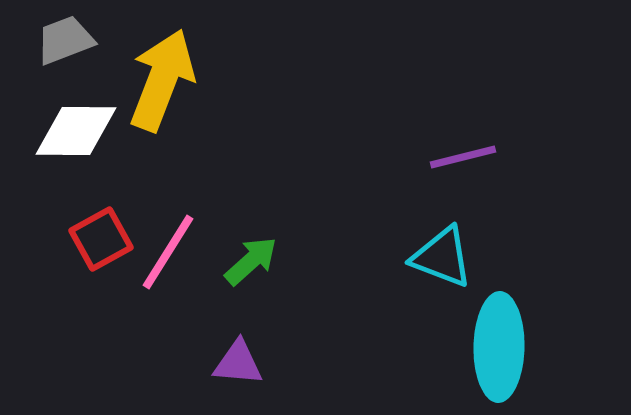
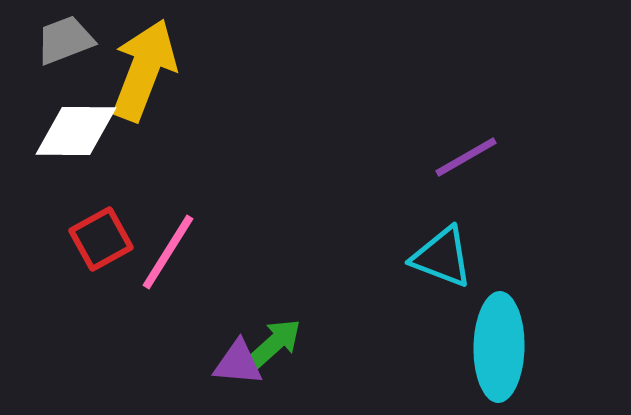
yellow arrow: moved 18 px left, 10 px up
purple line: moved 3 px right; rotated 16 degrees counterclockwise
green arrow: moved 24 px right, 82 px down
